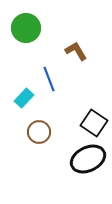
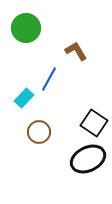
blue line: rotated 50 degrees clockwise
